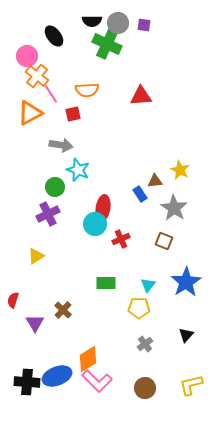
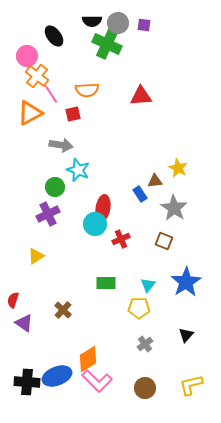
yellow star: moved 2 px left, 2 px up
purple triangle: moved 11 px left; rotated 24 degrees counterclockwise
